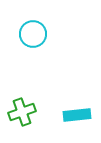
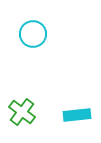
green cross: rotated 32 degrees counterclockwise
